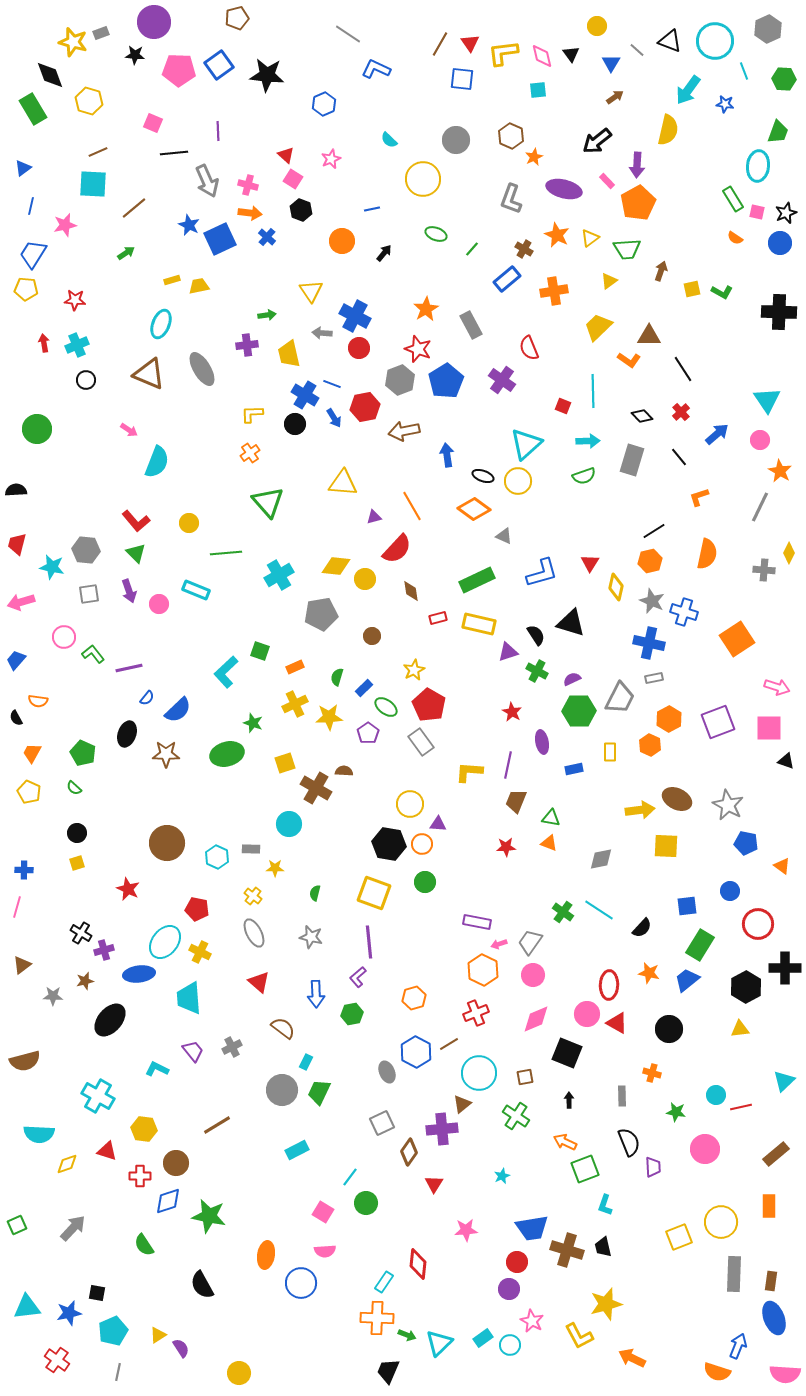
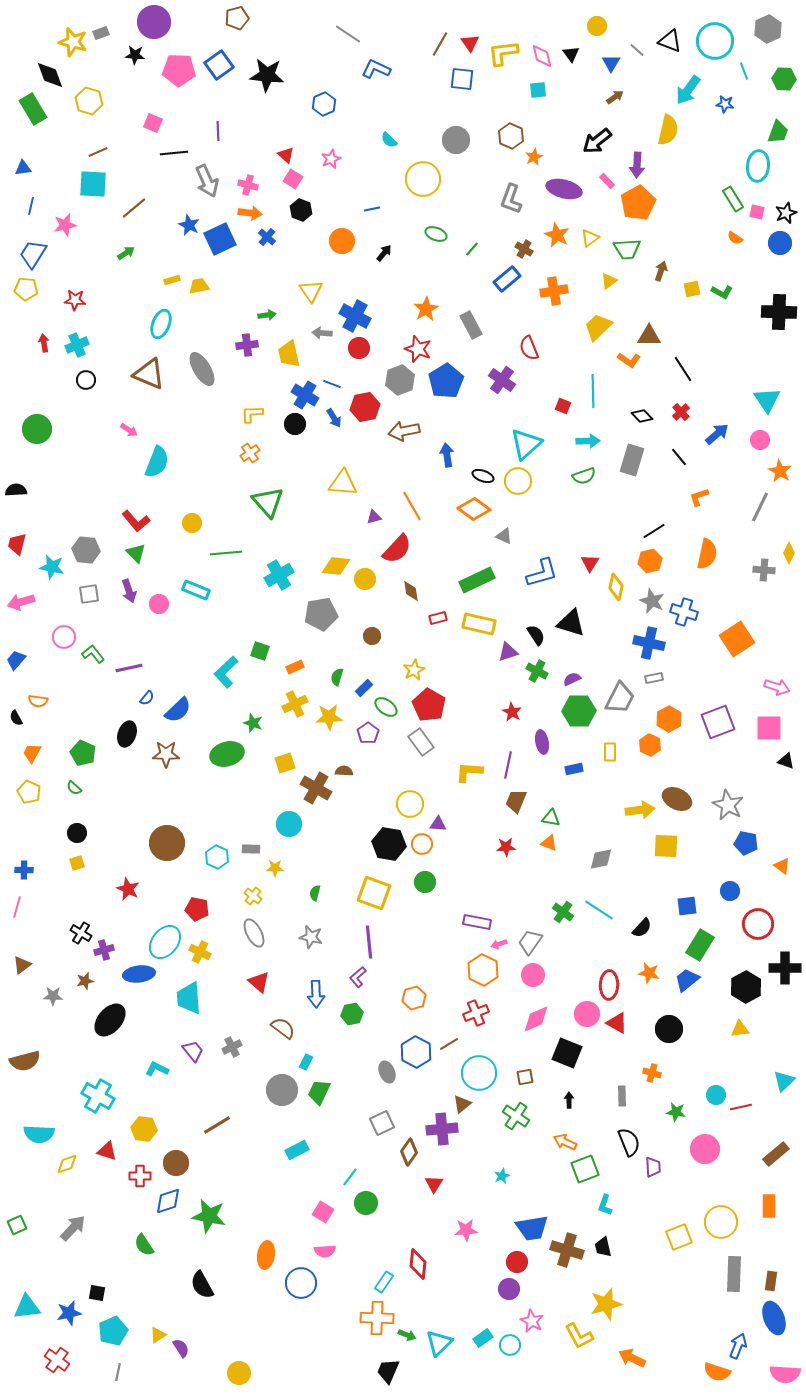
blue triangle at (23, 168): rotated 30 degrees clockwise
yellow circle at (189, 523): moved 3 px right
